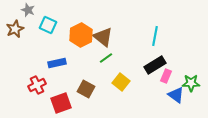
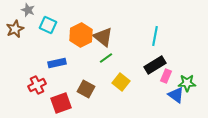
green star: moved 4 px left
